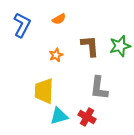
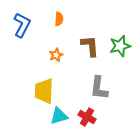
orange semicircle: rotated 56 degrees counterclockwise
